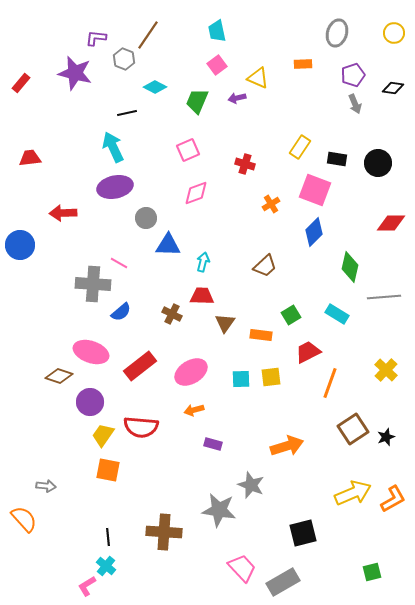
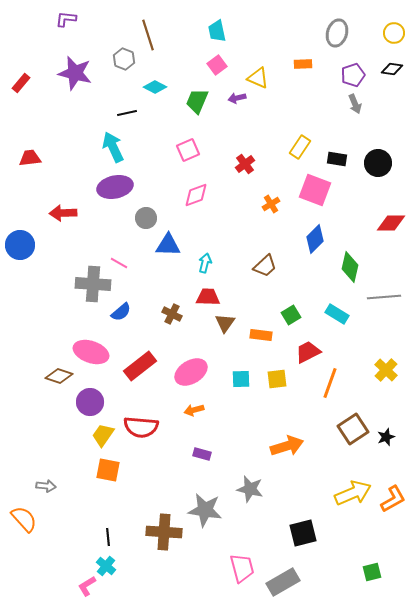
brown line at (148, 35): rotated 52 degrees counterclockwise
purple L-shape at (96, 38): moved 30 px left, 19 px up
black diamond at (393, 88): moved 1 px left, 19 px up
red cross at (245, 164): rotated 36 degrees clockwise
pink diamond at (196, 193): moved 2 px down
blue diamond at (314, 232): moved 1 px right, 7 px down
cyan arrow at (203, 262): moved 2 px right, 1 px down
red trapezoid at (202, 296): moved 6 px right, 1 px down
yellow square at (271, 377): moved 6 px right, 2 px down
purple rectangle at (213, 444): moved 11 px left, 10 px down
gray star at (251, 485): moved 1 px left, 4 px down; rotated 8 degrees counterclockwise
gray star at (219, 510): moved 14 px left
pink trapezoid at (242, 568): rotated 28 degrees clockwise
